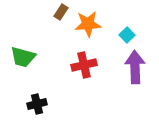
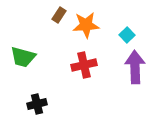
brown rectangle: moved 2 px left, 3 px down
orange star: moved 2 px left, 1 px down
